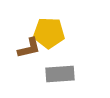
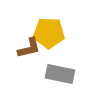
gray rectangle: rotated 16 degrees clockwise
